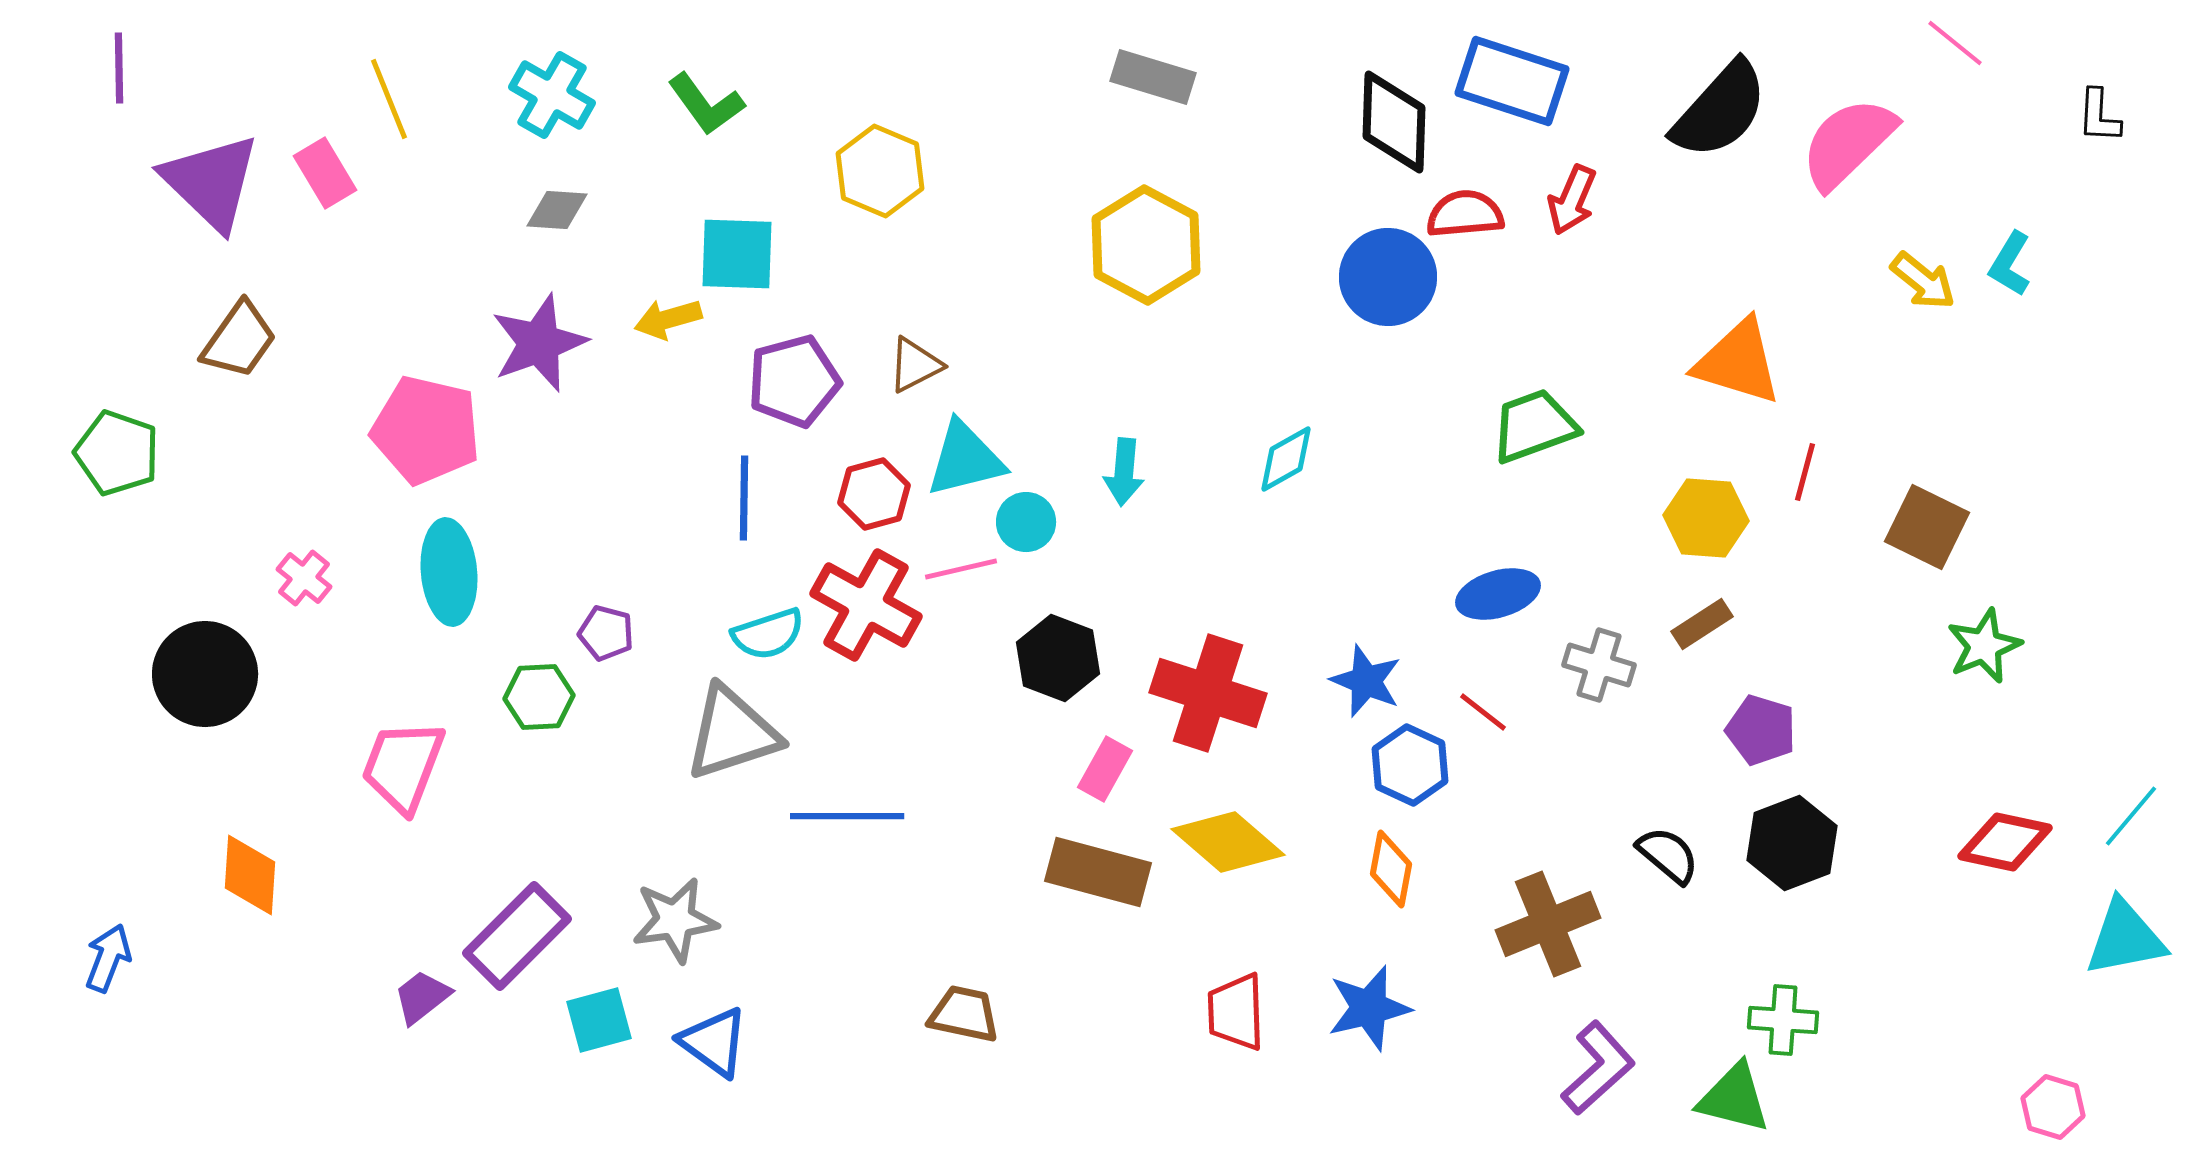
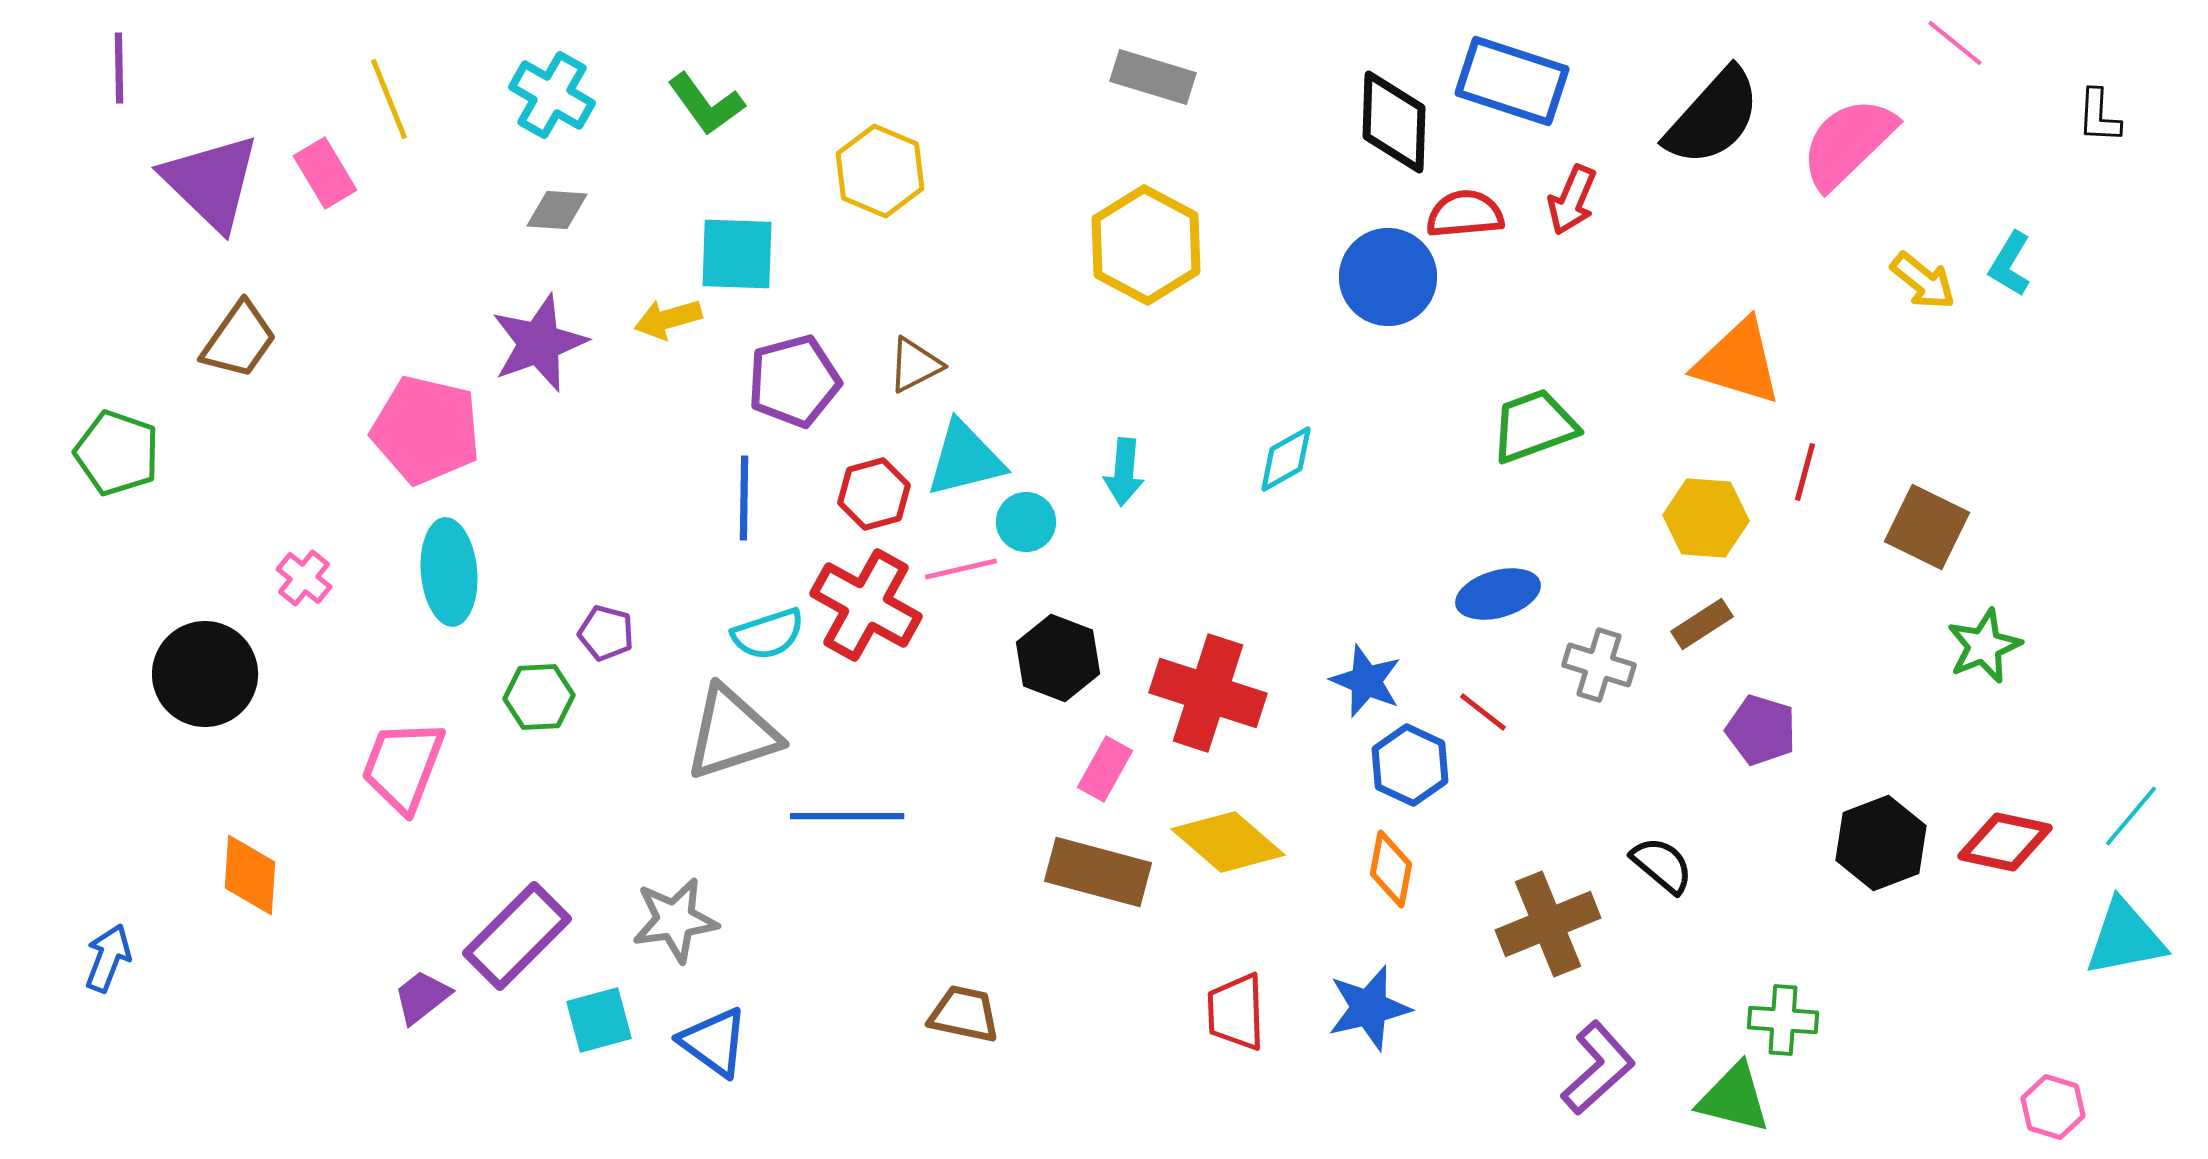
black semicircle at (1720, 110): moved 7 px left, 7 px down
black hexagon at (1792, 843): moved 89 px right
black semicircle at (1668, 855): moved 6 px left, 10 px down
